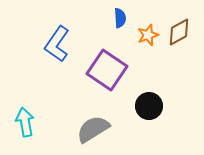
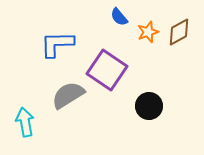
blue semicircle: moved 1 px left, 1 px up; rotated 144 degrees clockwise
orange star: moved 3 px up
blue L-shape: rotated 54 degrees clockwise
gray semicircle: moved 25 px left, 34 px up
